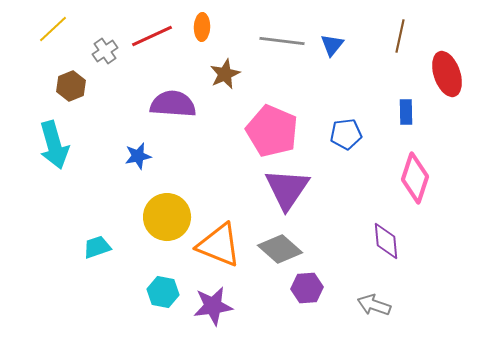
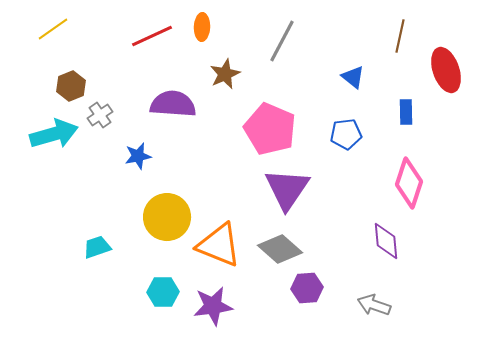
yellow line: rotated 8 degrees clockwise
gray line: rotated 69 degrees counterclockwise
blue triangle: moved 21 px right, 32 px down; rotated 30 degrees counterclockwise
gray cross: moved 5 px left, 64 px down
red ellipse: moved 1 px left, 4 px up
pink pentagon: moved 2 px left, 2 px up
cyan arrow: moved 11 px up; rotated 90 degrees counterclockwise
pink diamond: moved 6 px left, 5 px down
cyan hexagon: rotated 12 degrees counterclockwise
